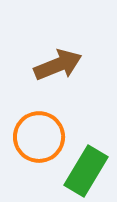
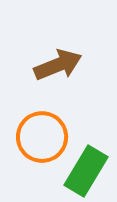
orange circle: moved 3 px right
